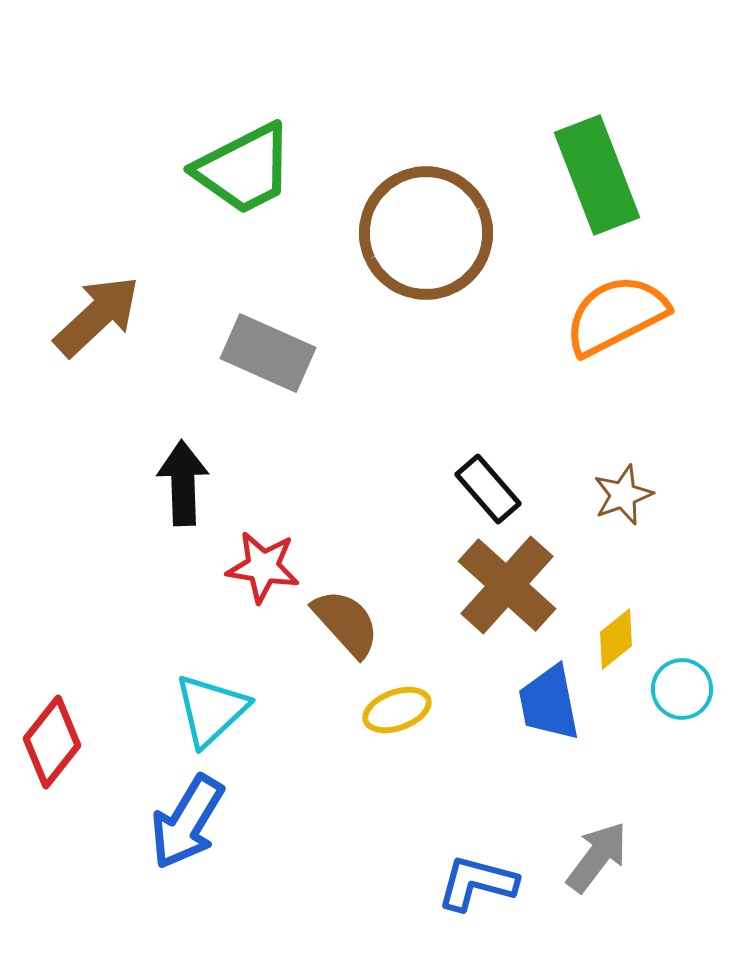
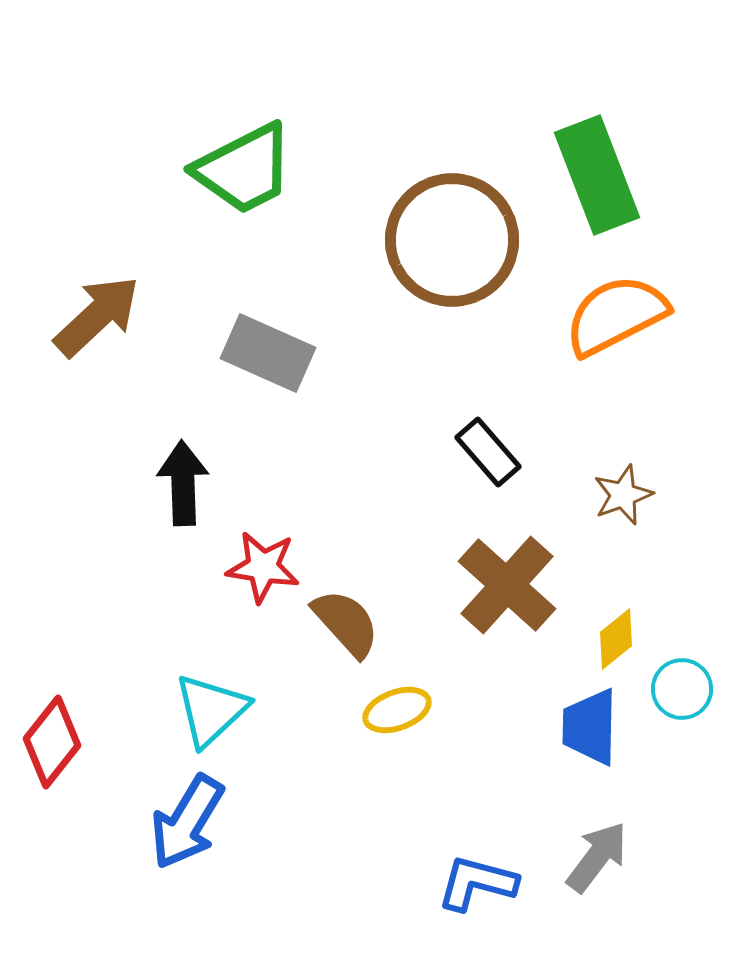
brown circle: moved 26 px right, 7 px down
black rectangle: moved 37 px up
blue trapezoid: moved 41 px right, 24 px down; rotated 12 degrees clockwise
